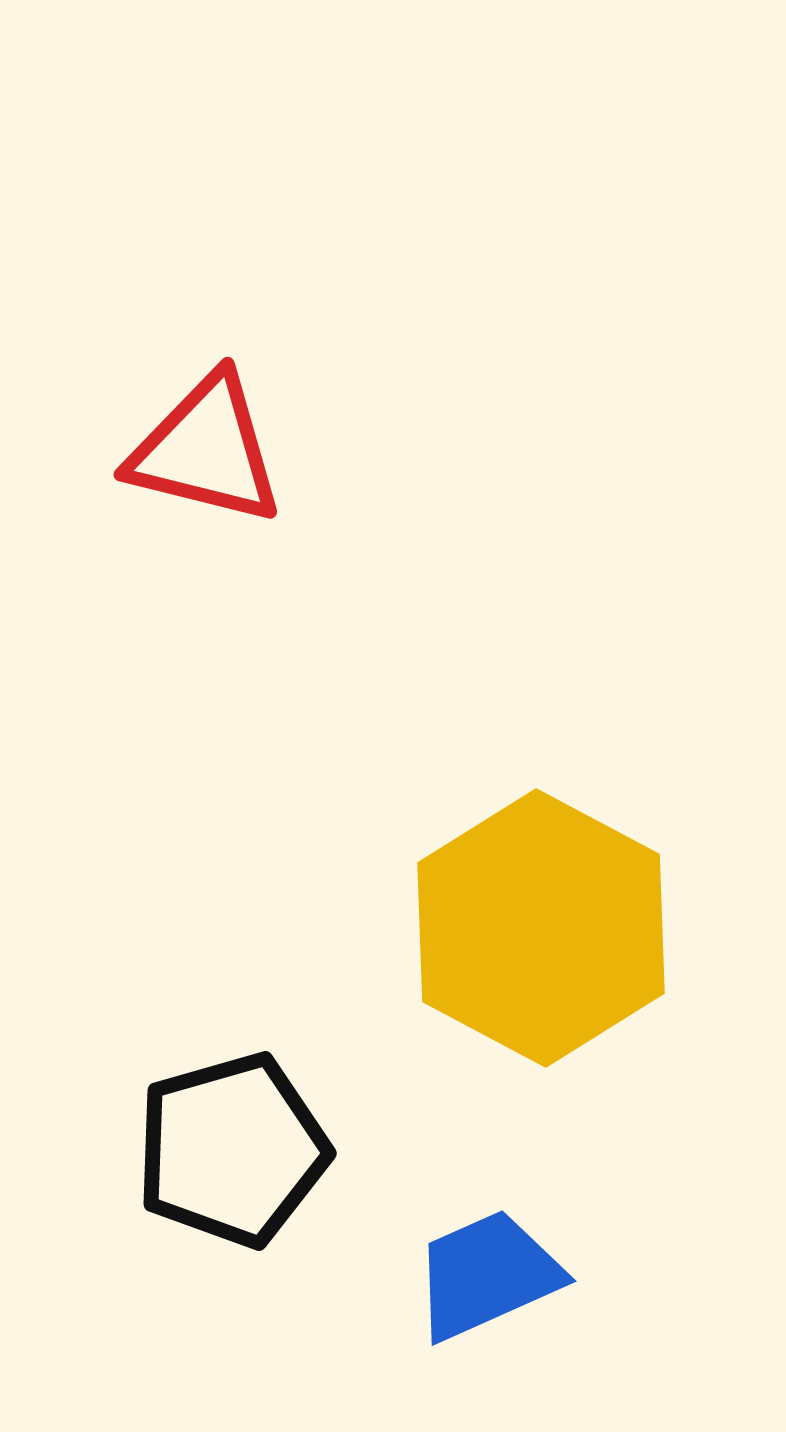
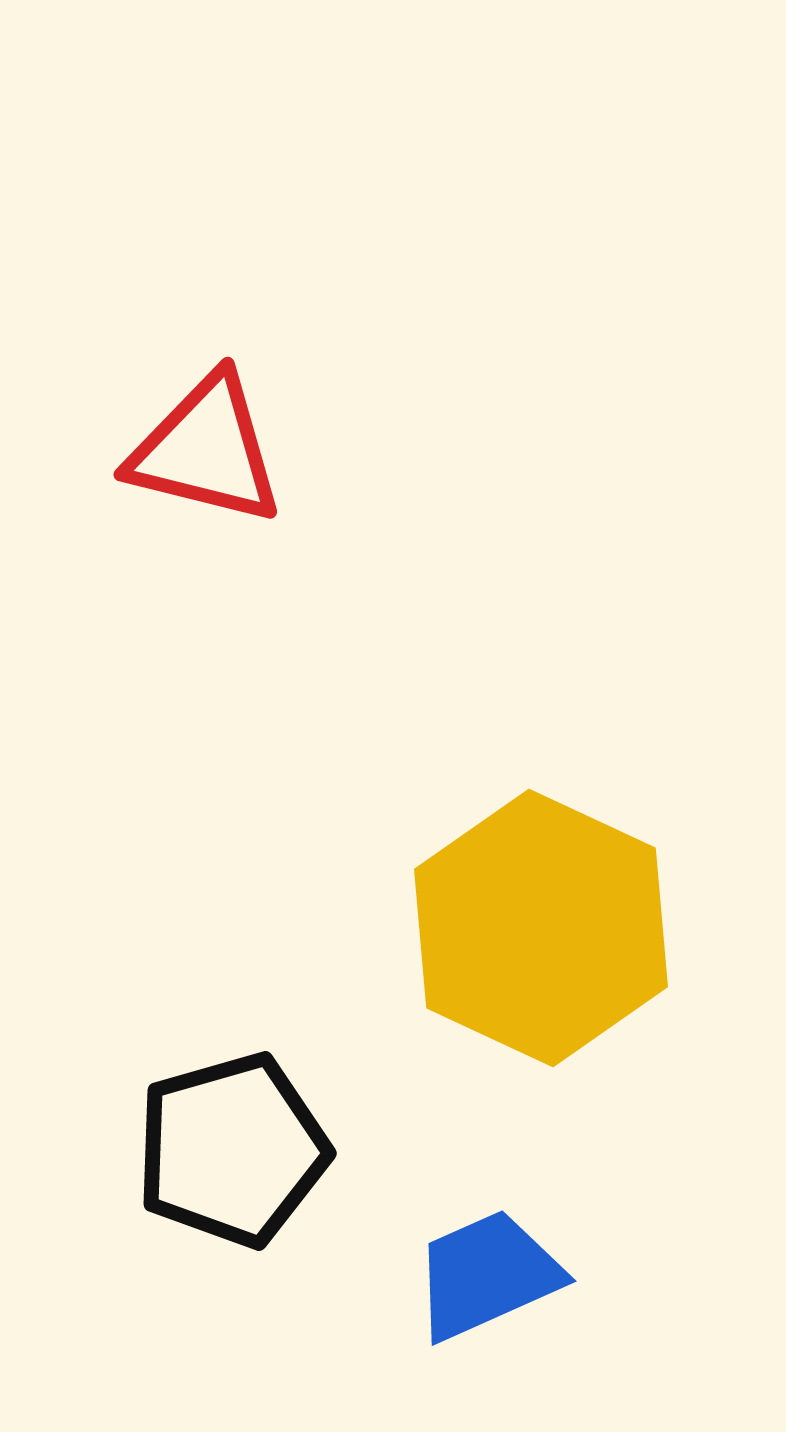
yellow hexagon: rotated 3 degrees counterclockwise
